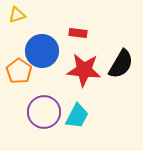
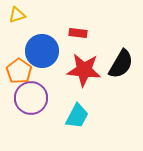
purple circle: moved 13 px left, 14 px up
